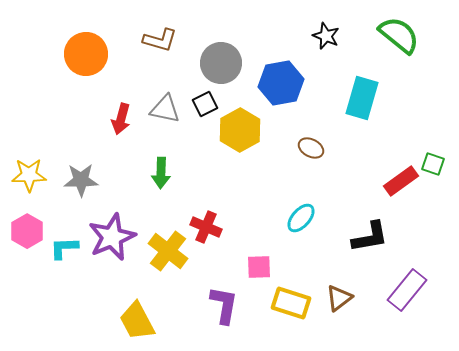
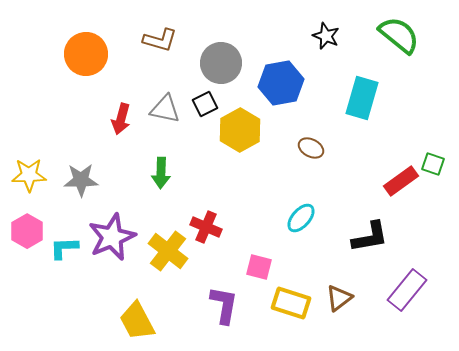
pink square: rotated 16 degrees clockwise
